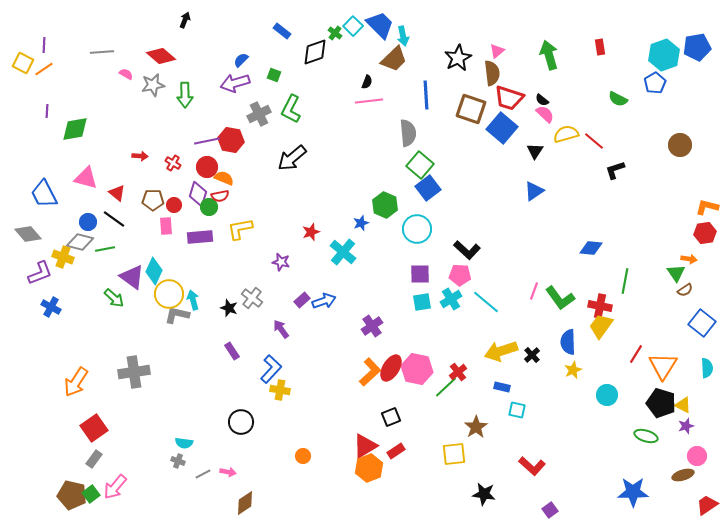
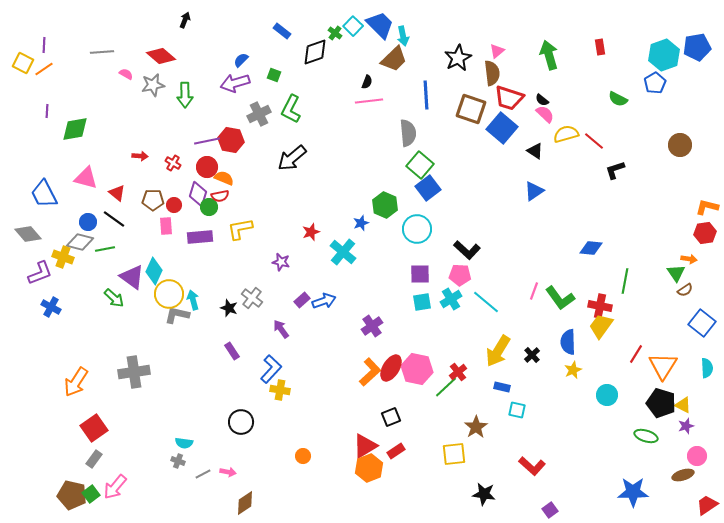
black triangle at (535, 151): rotated 30 degrees counterclockwise
yellow arrow at (501, 351): moved 3 px left; rotated 40 degrees counterclockwise
